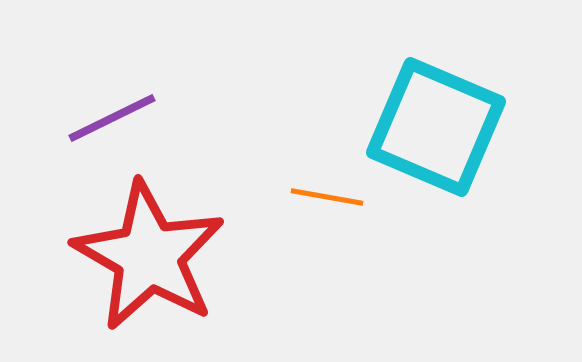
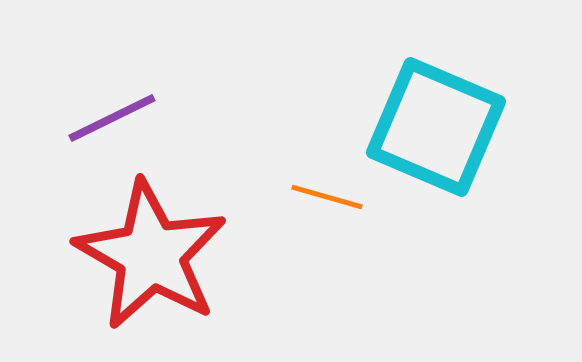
orange line: rotated 6 degrees clockwise
red star: moved 2 px right, 1 px up
